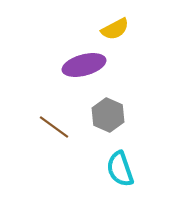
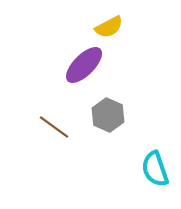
yellow semicircle: moved 6 px left, 2 px up
purple ellipse: rotated 30 degrees counterclockwise
cyan semicircle: moved 35 px right
